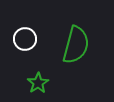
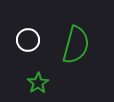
white circle: moved 3 px right, 1 px down
